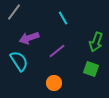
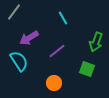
purple arrow: rotated 12 degrees counterclockwise
green square: moved 4 px left
